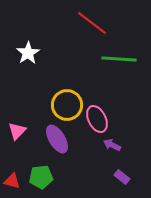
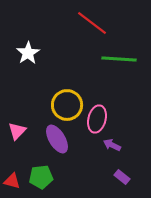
pink ellipse: rotated 40 degrees clockwise
